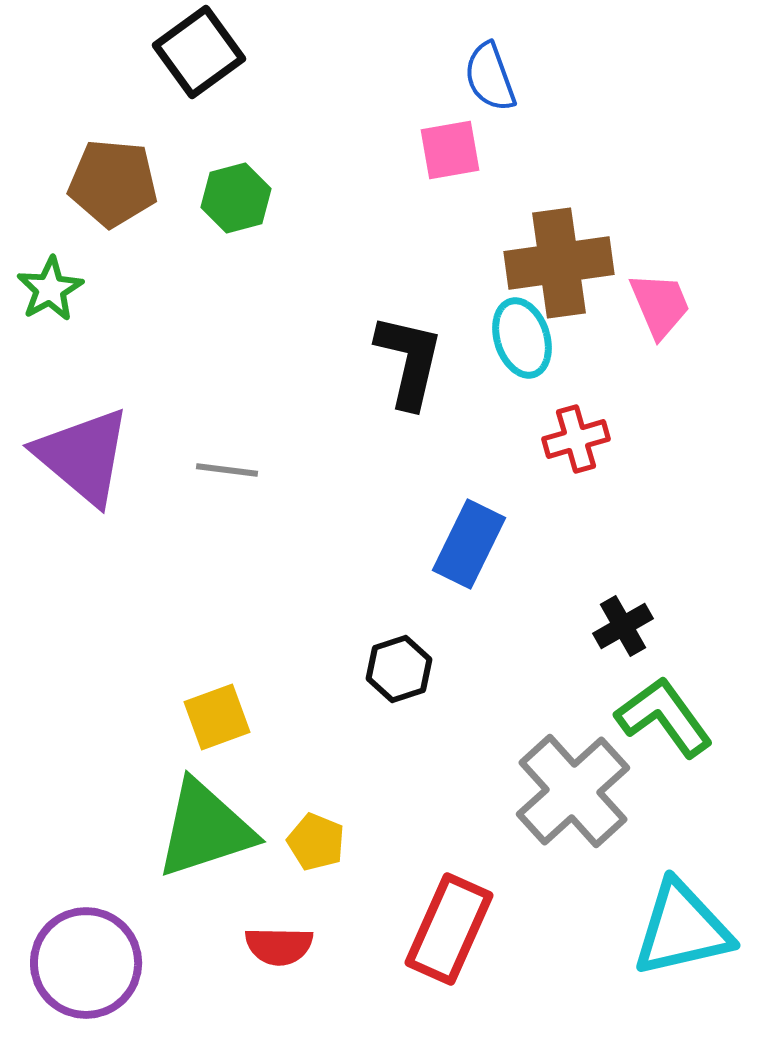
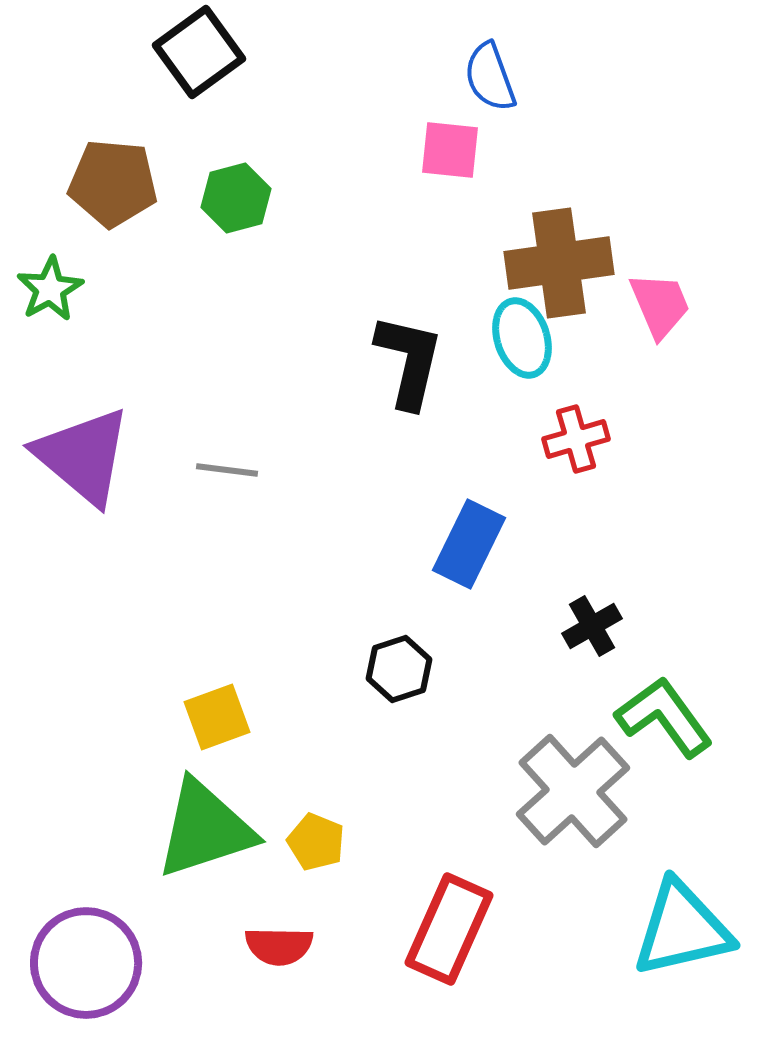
pink square: rotated 16 degrees clockwise
black cross: moved 31 px left
